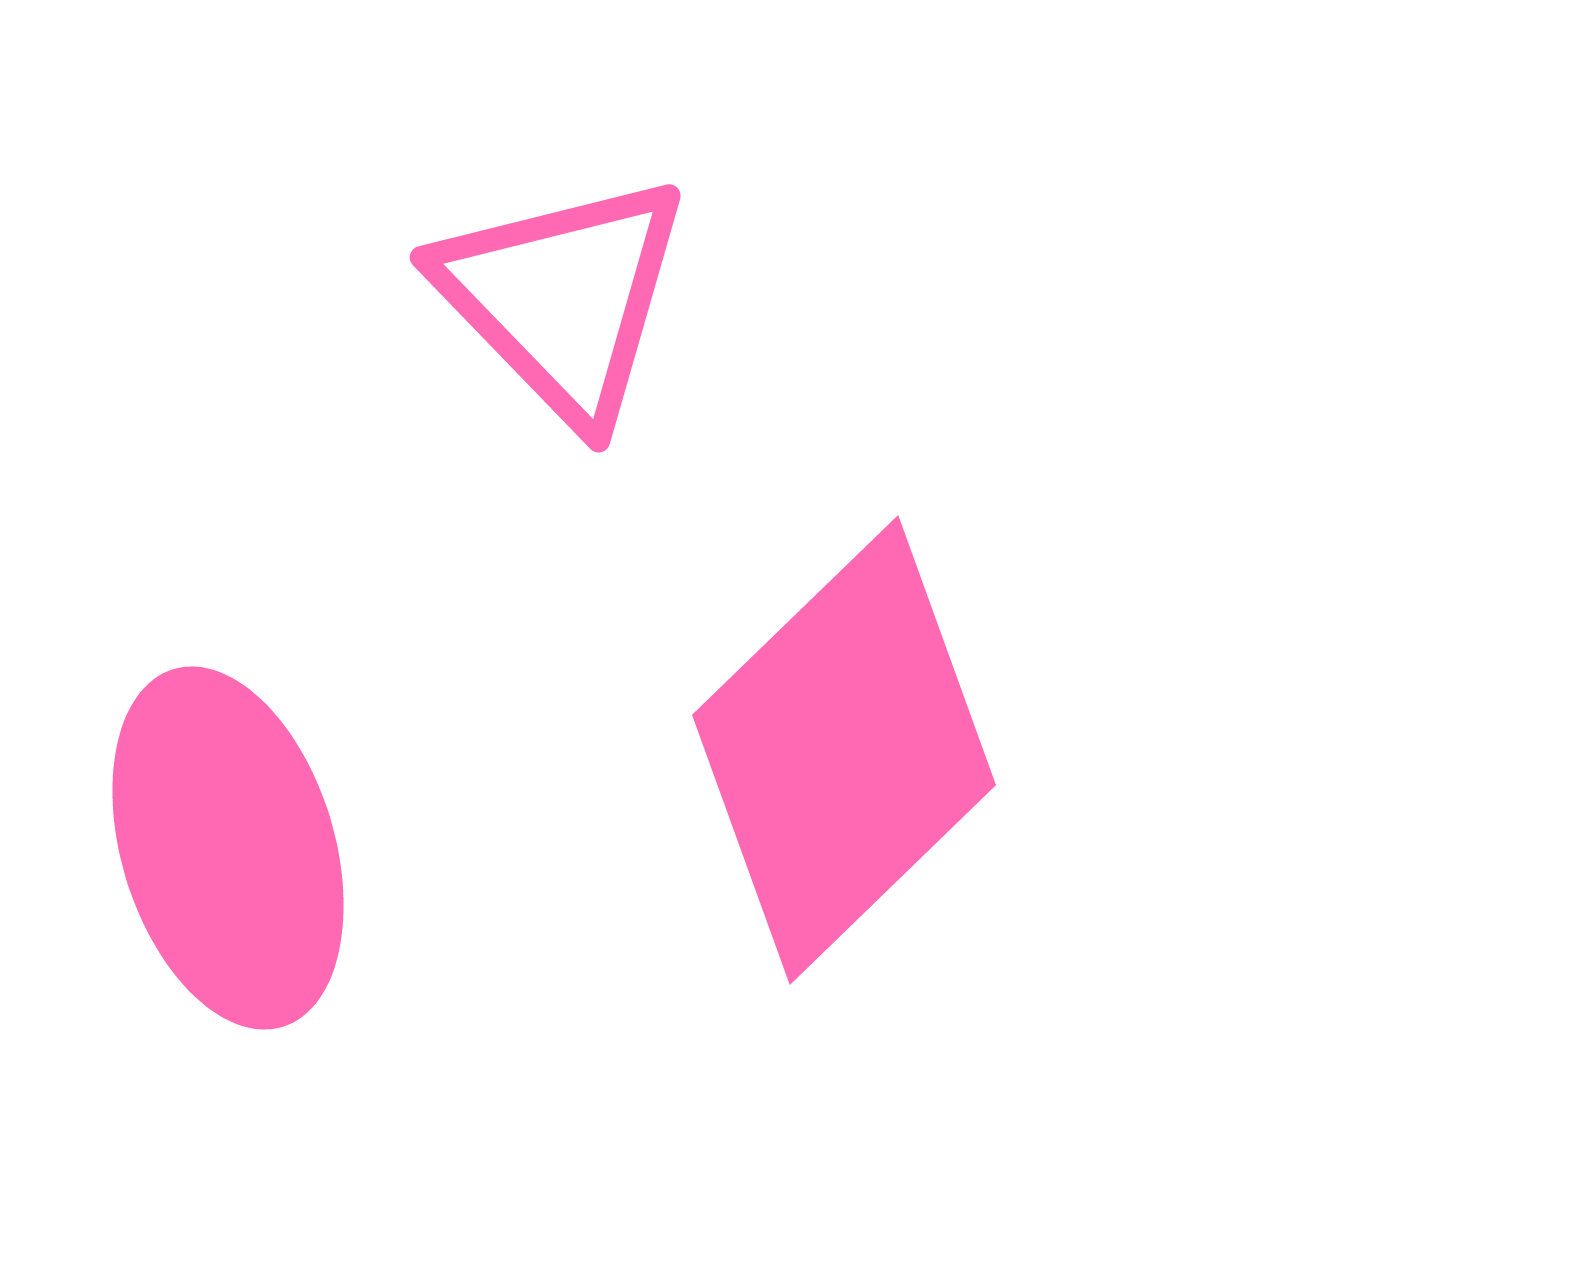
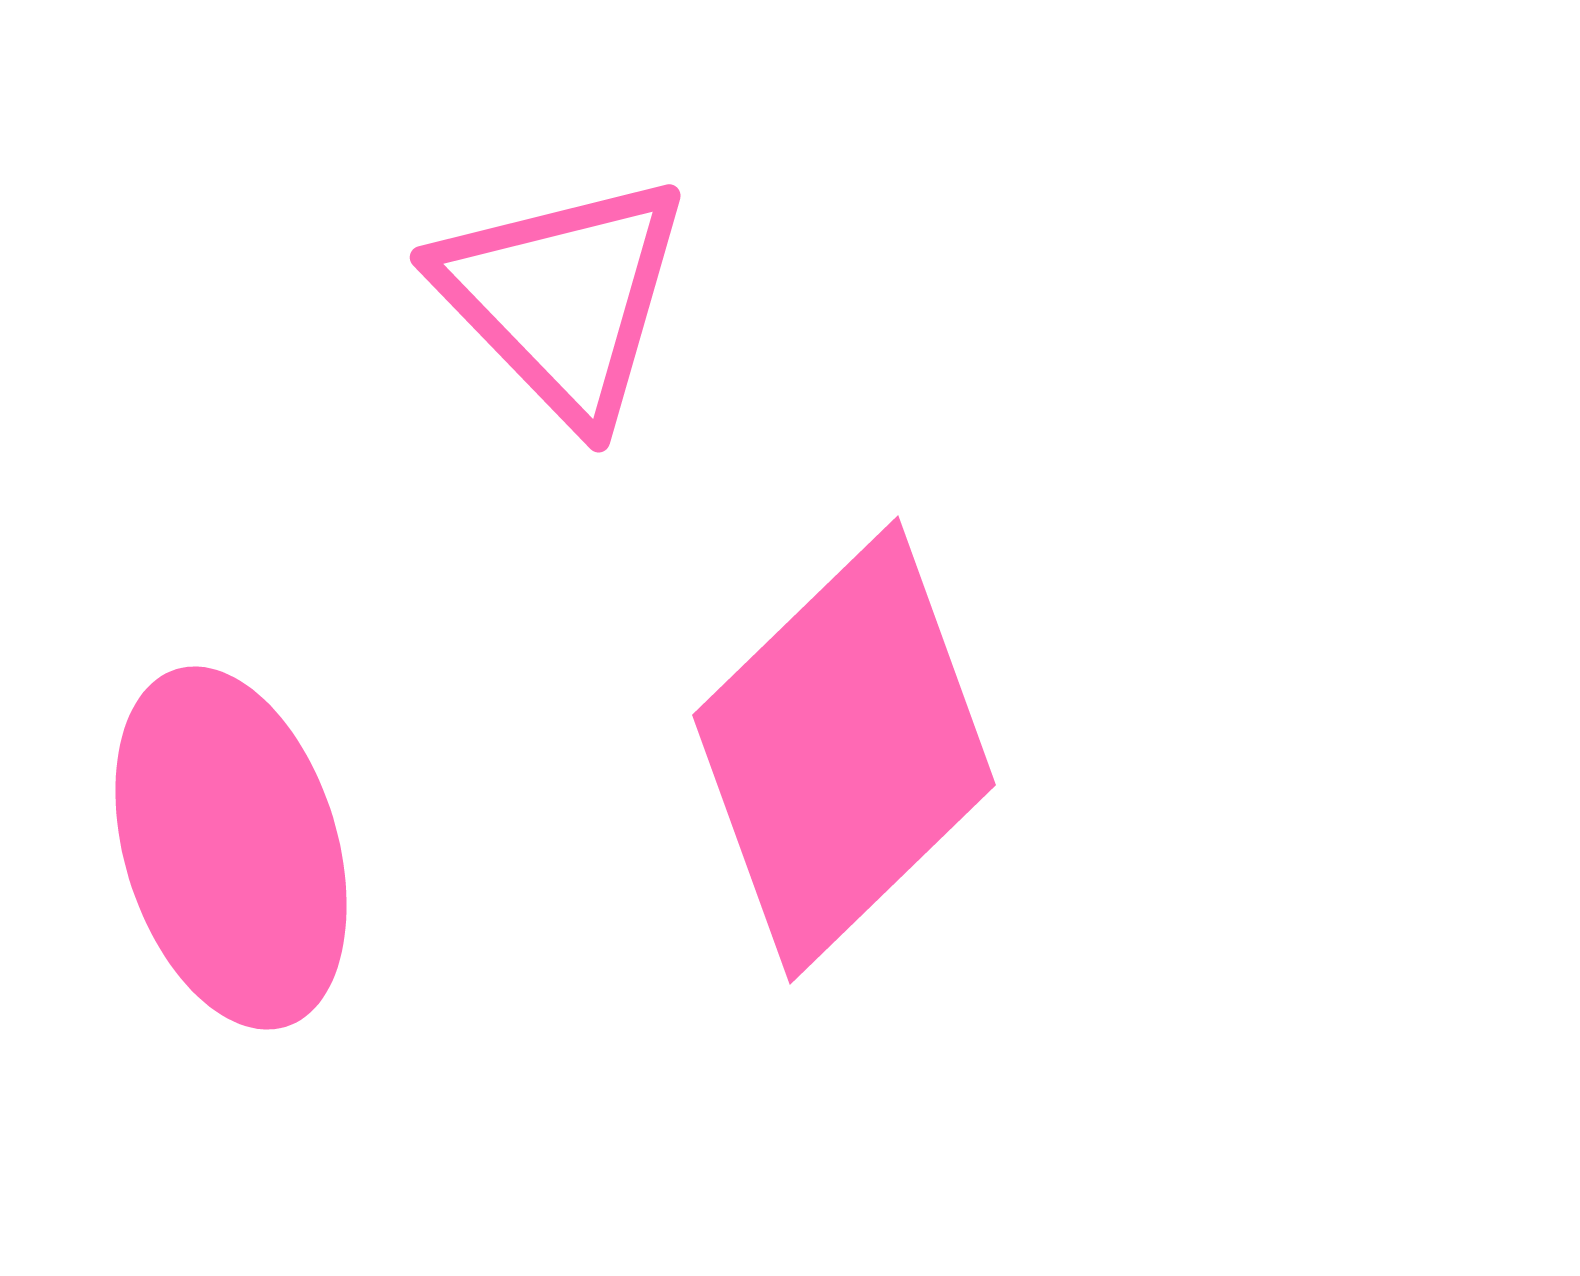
pink ellipse: moved 3 px right
